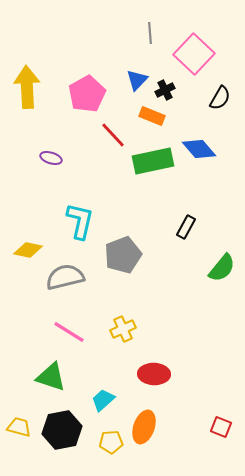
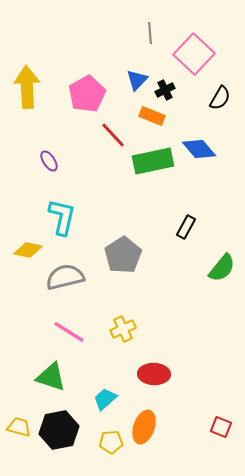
purple ellipse: moved 2 px left, 3 px down; rotated 40 degrees clockwise
cyan L-shape: moved 18 px left, 4 px up
gray pentagon: rotated 12 degrees counterclockwise
cyan trapezoid: moved 2 px right, 1 px up
black hexagon: moved 3 px left
